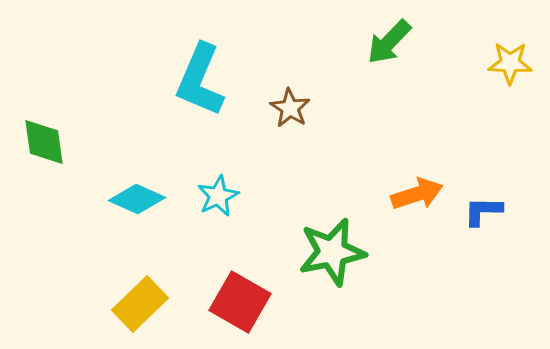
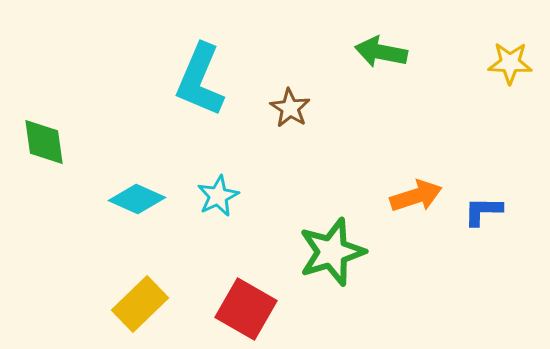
green arrow: moved 8 px left, 10 px down; rotated 57 degrees clockwise
orange arrow: moved 1 px left, 2 px down
green star: rotated 6 degrees counterclockwise
red square: moved 6 px right, 7 px down
